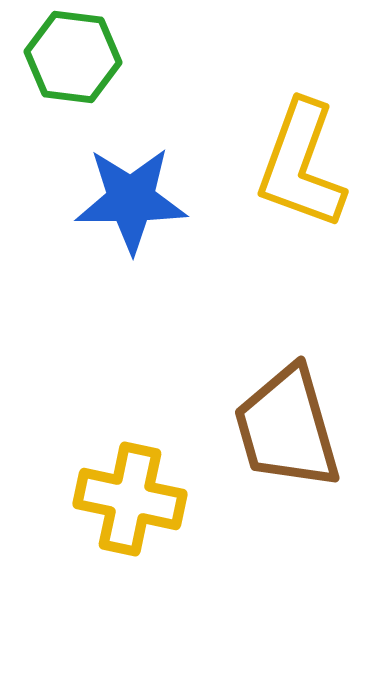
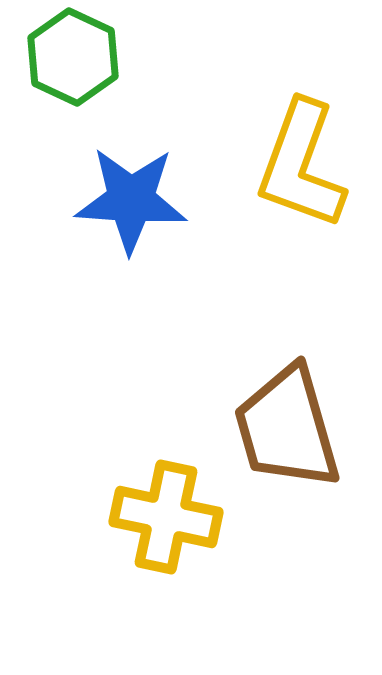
green hexagon: rotated 18 degrees clockwise
blue star: rotated 4 degrees clockwise
yellow cross: moved 36 px right, 18 px down
